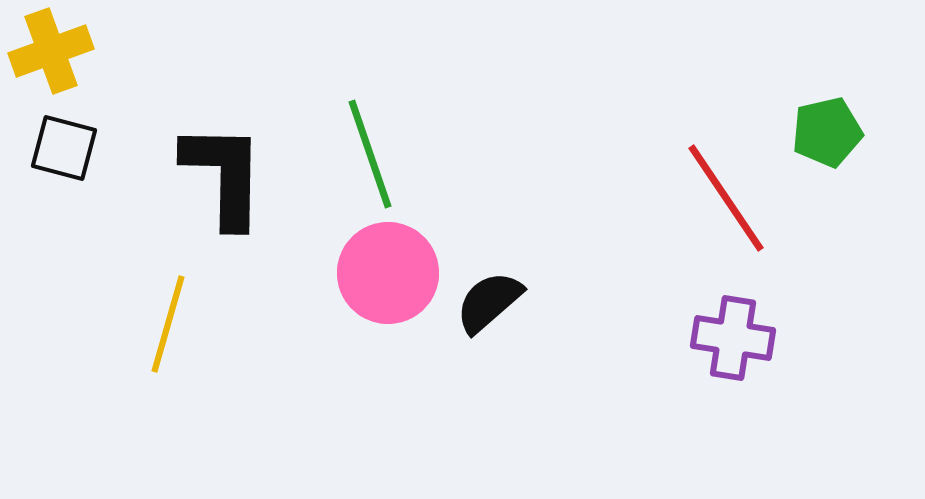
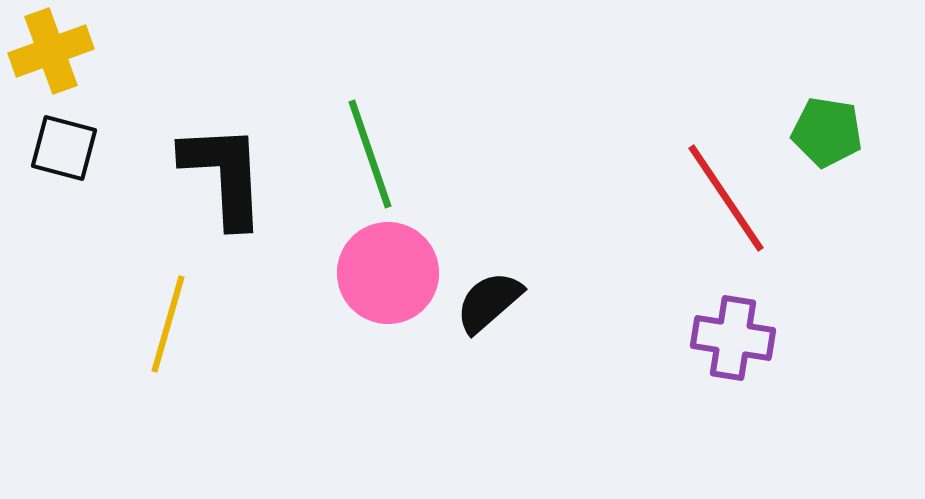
green pentagon: rotated 22 degrees clockwise
black L-shape: rotated 4 degrees counterclockwise
